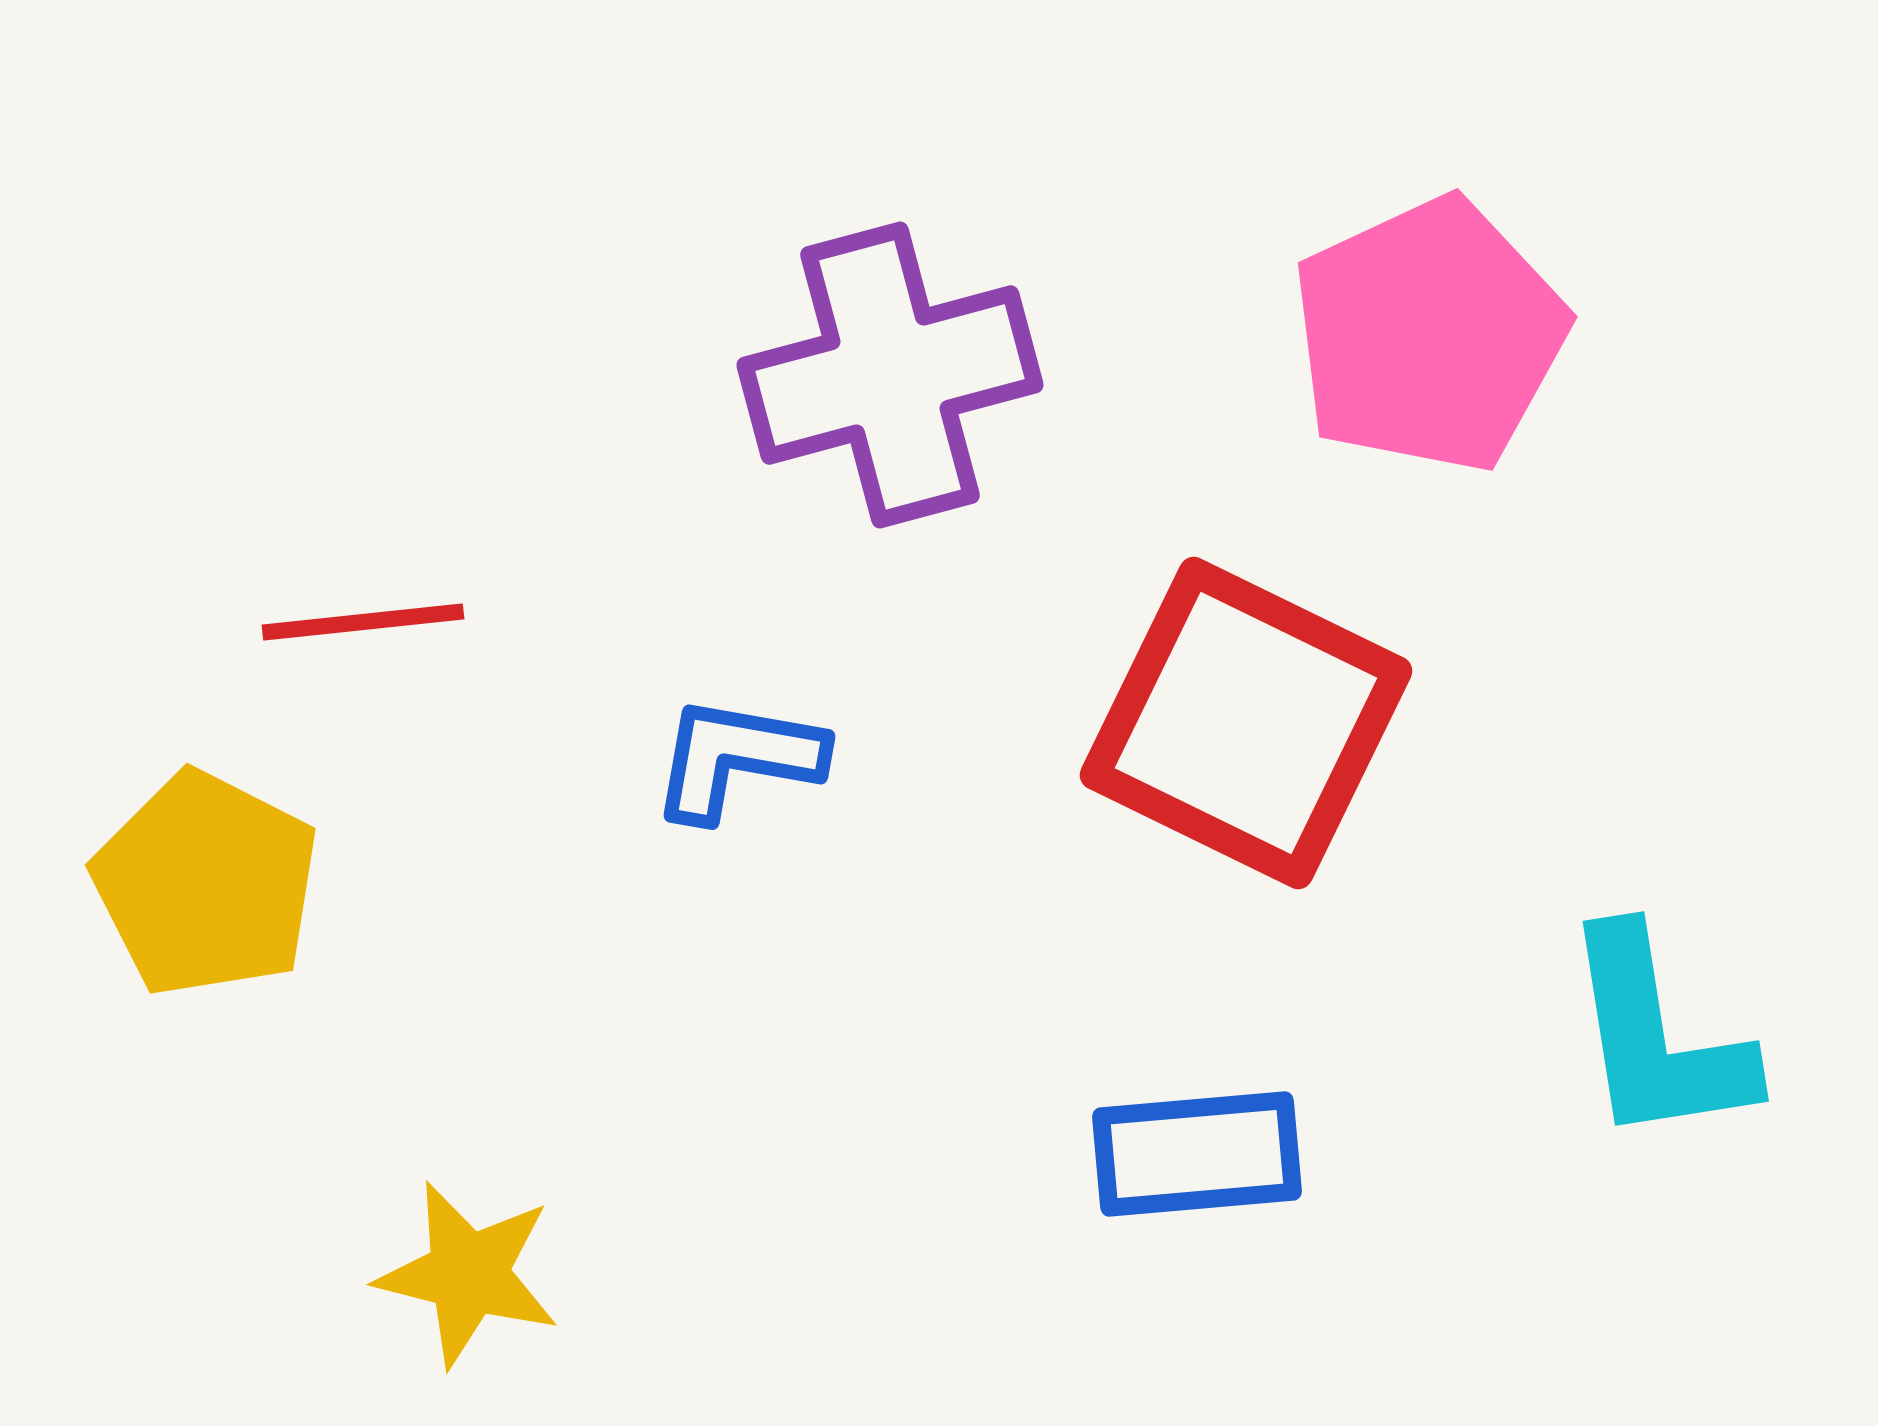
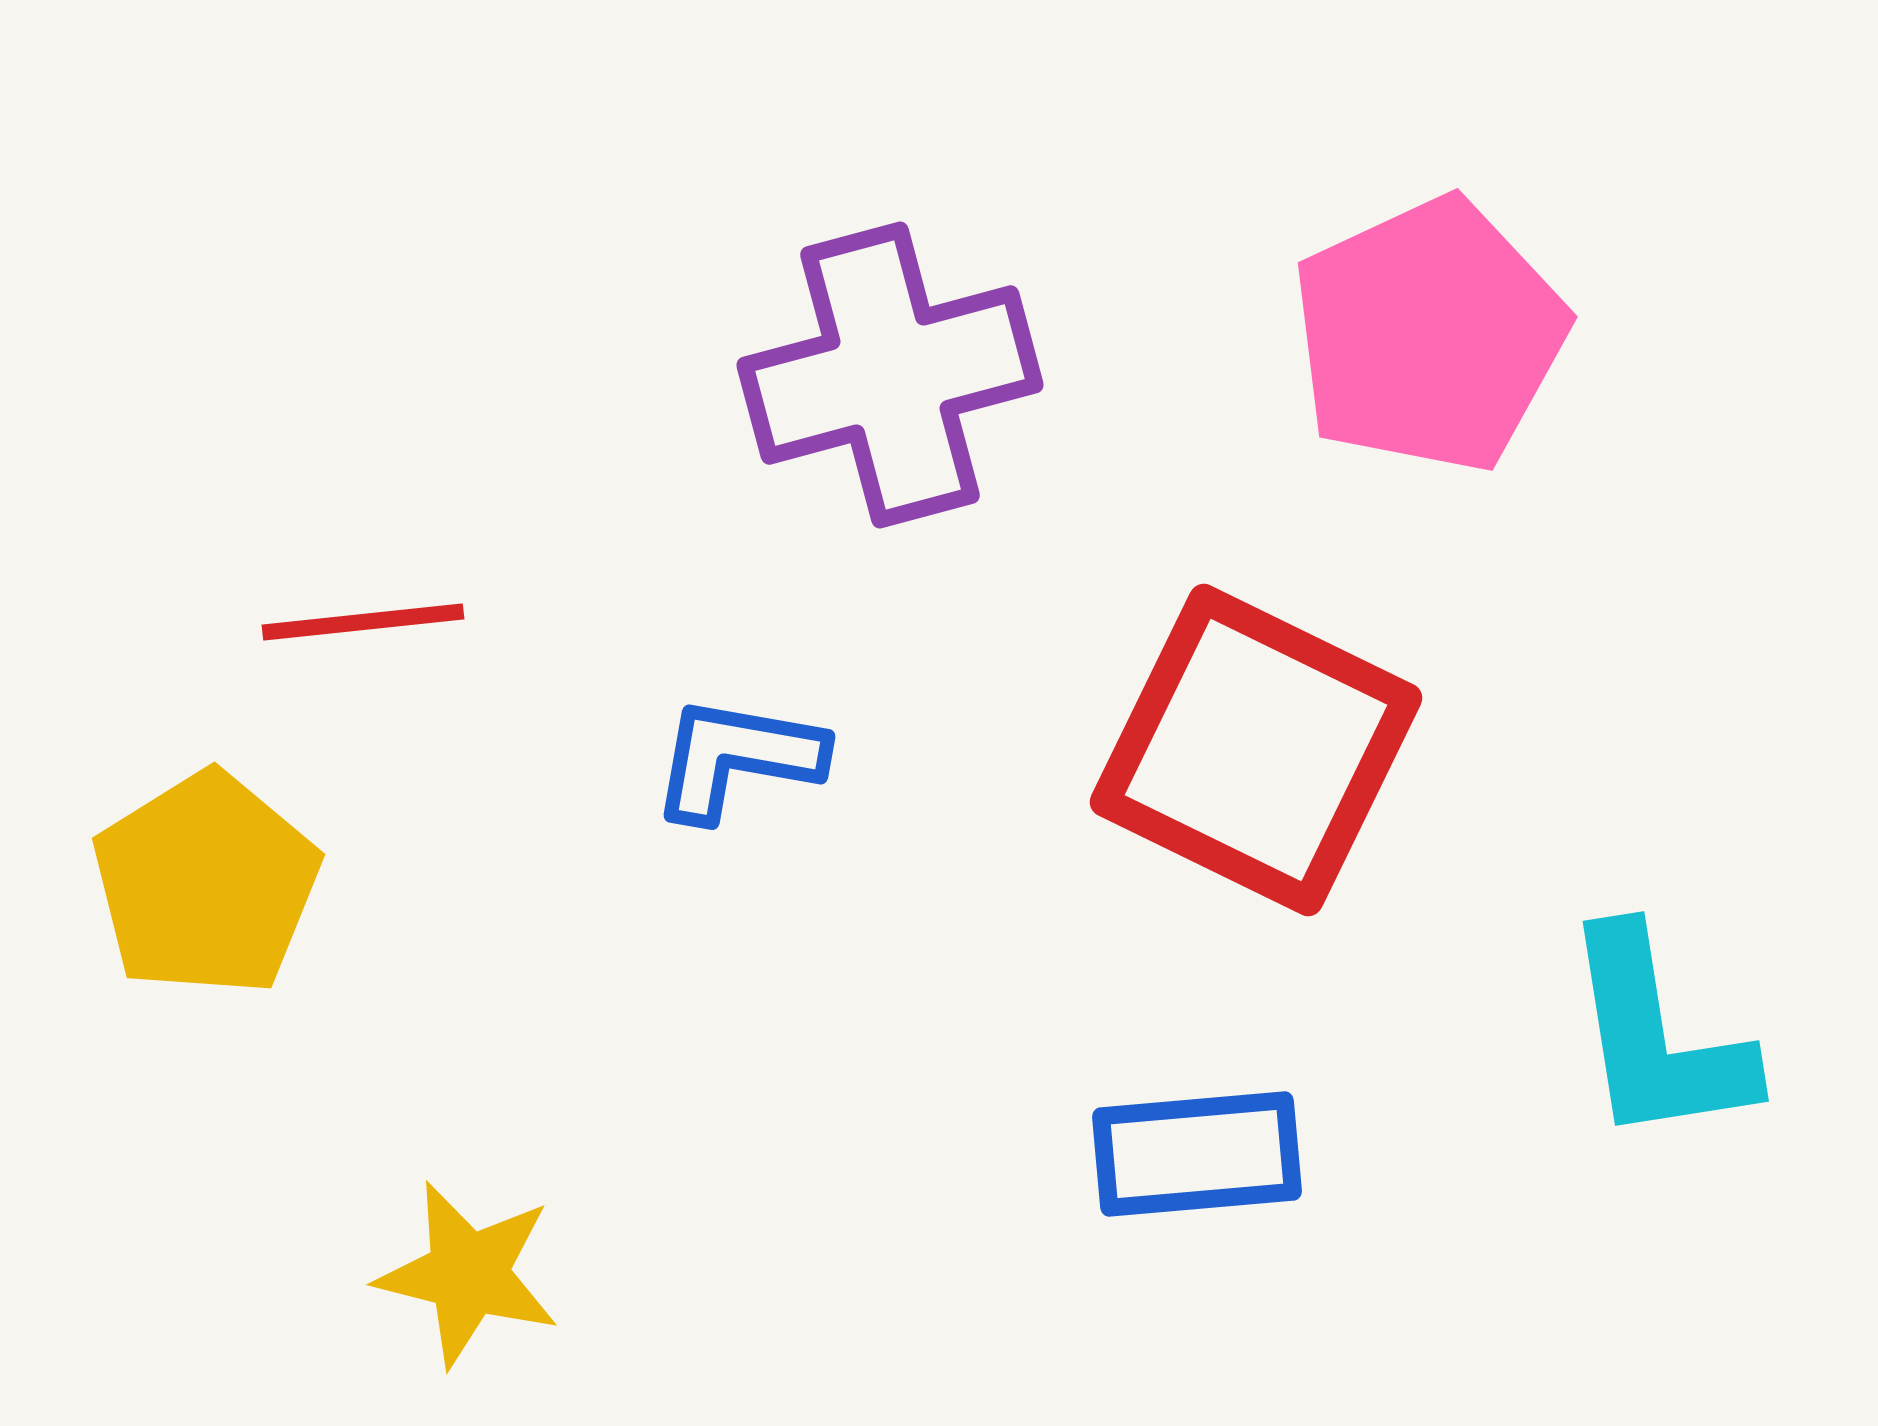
red square: moved 10 px right, 27 px down
yellow pentagon: rotated 13 degrees clockwise
